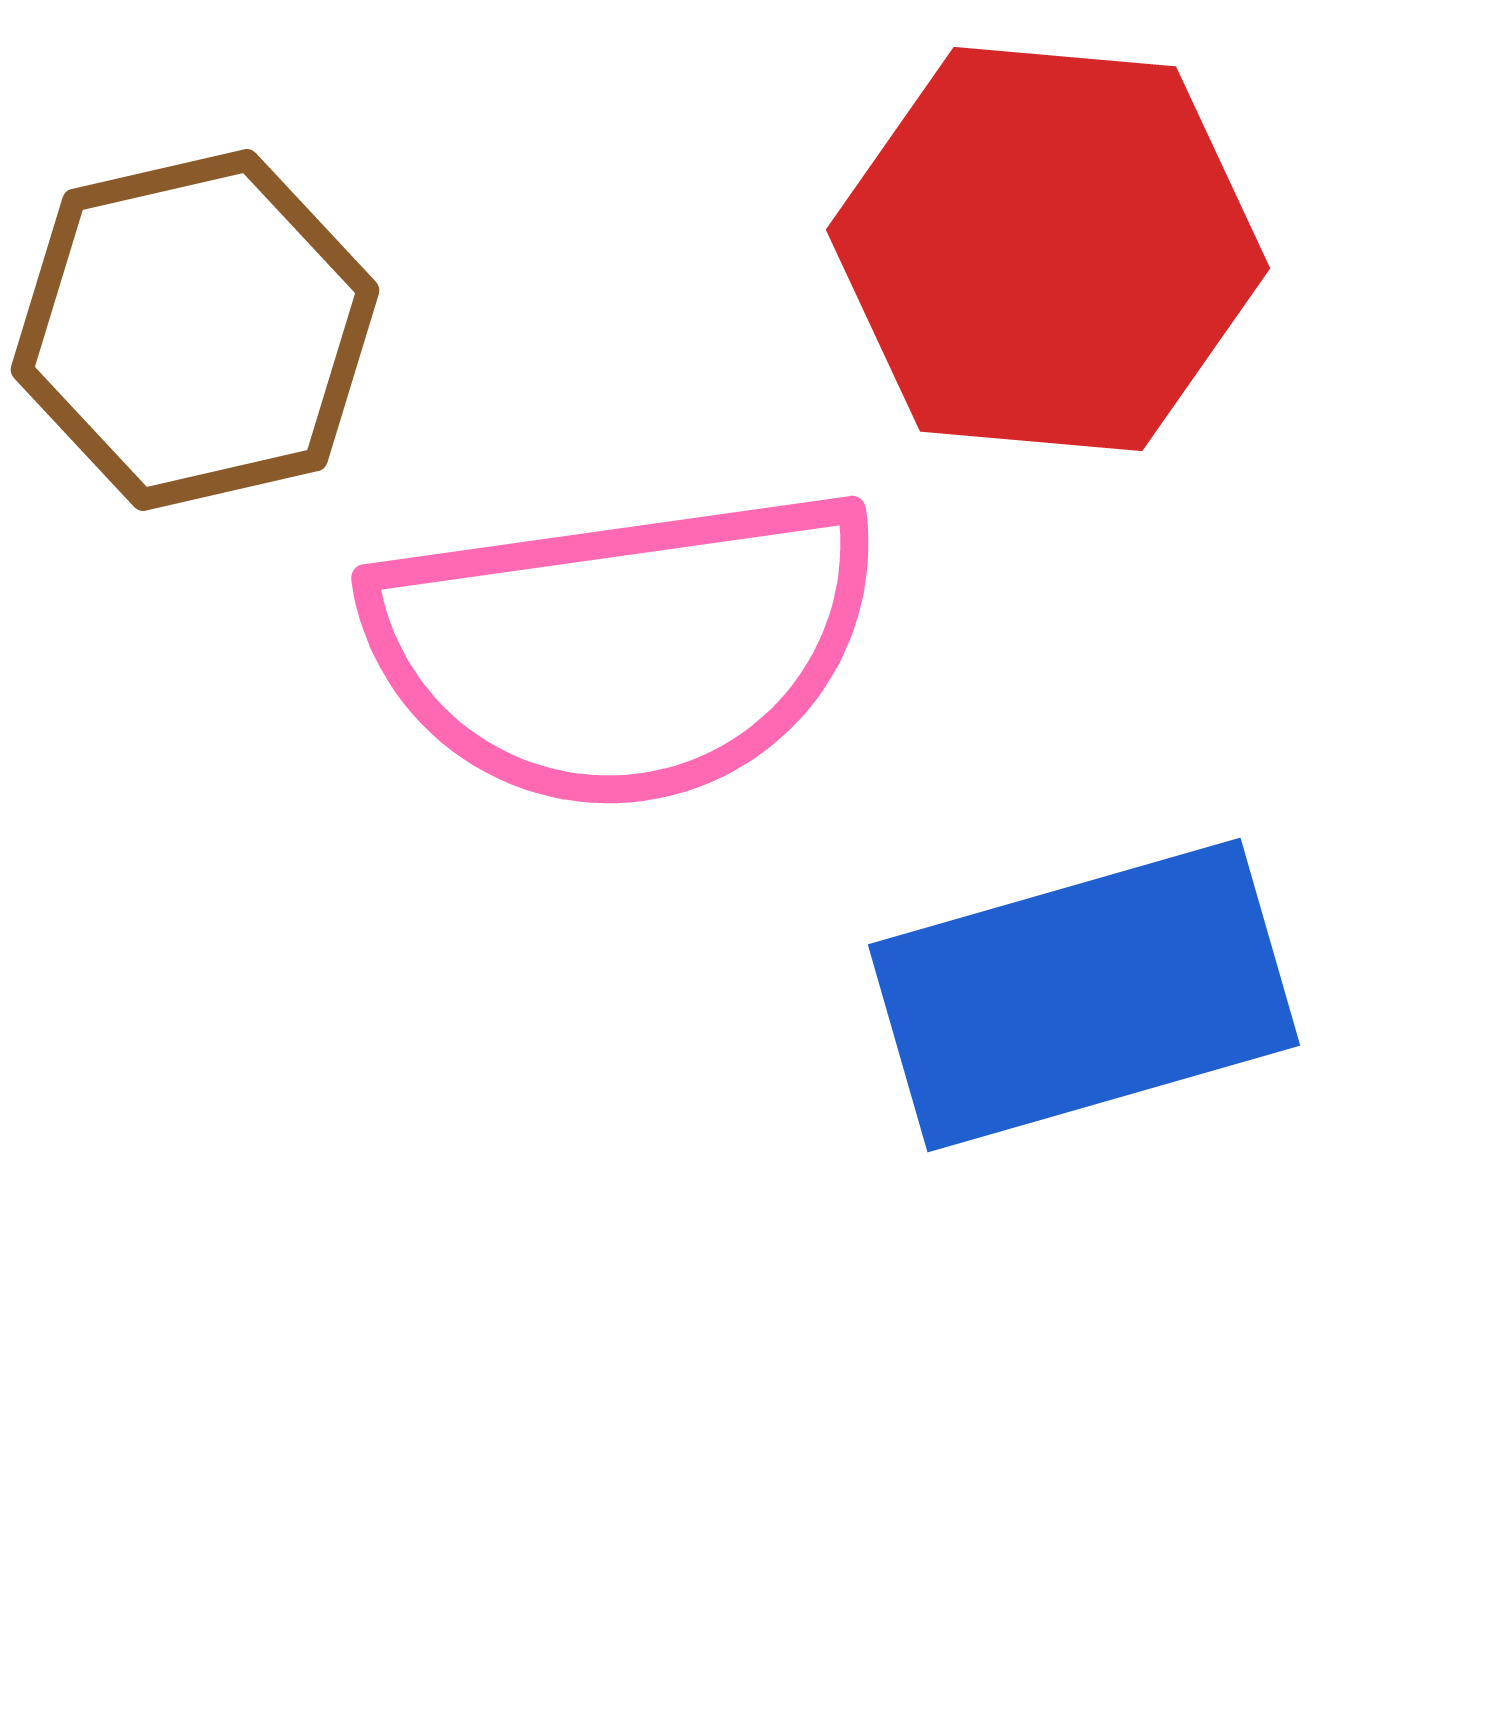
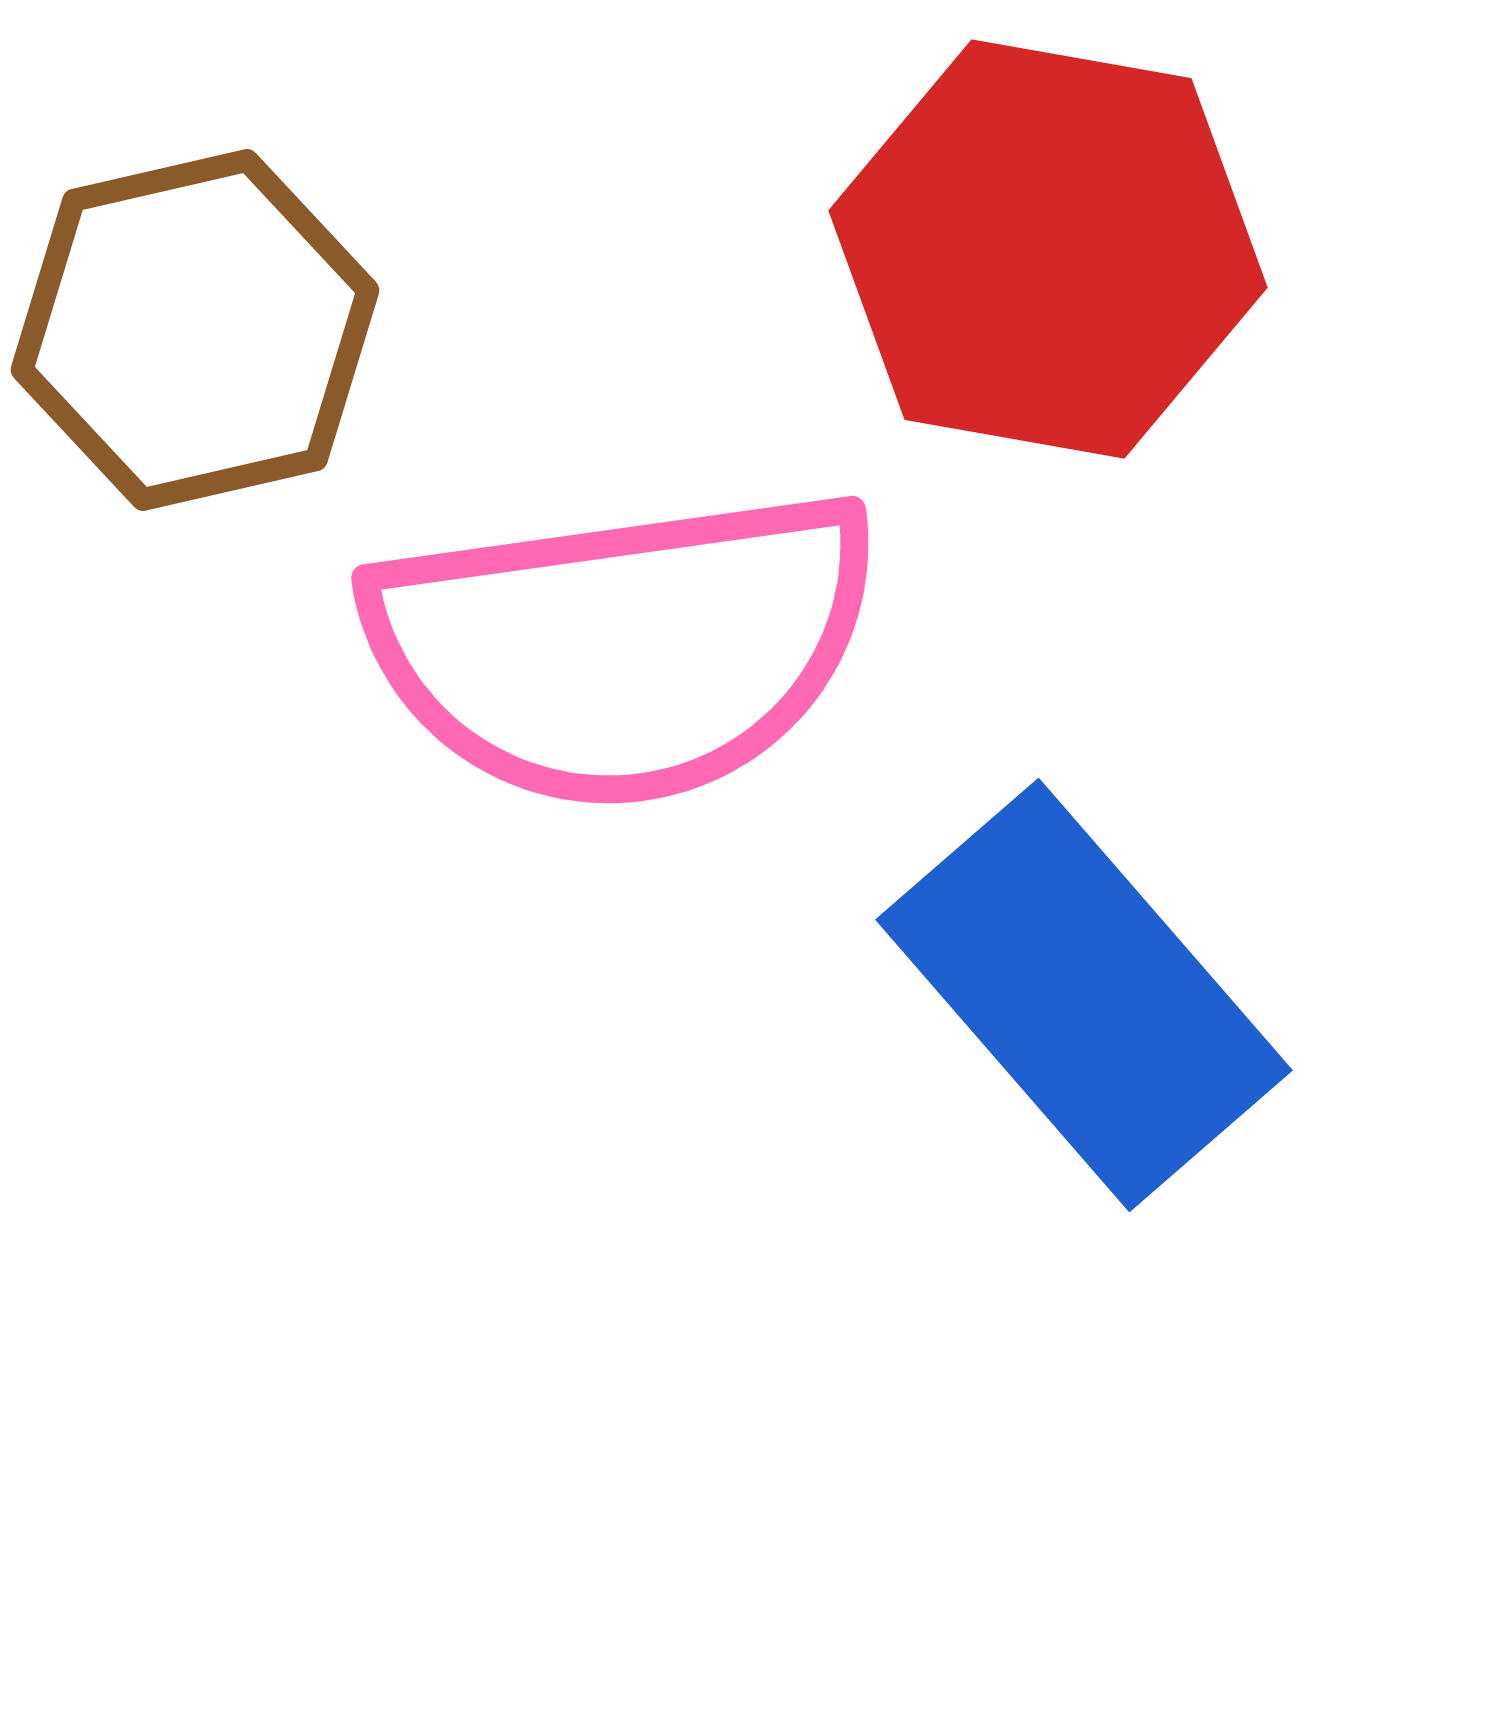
red hexagon: rotated 5 degrees clockwise
blue rectangle: rotated 65 degrees clockwise
